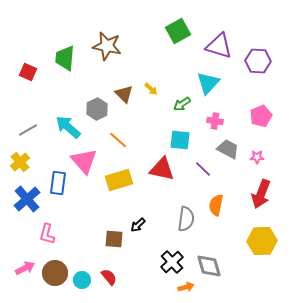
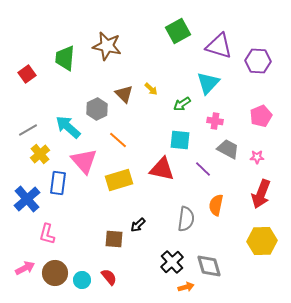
red square: moved 1 px left, 2 px down; rotated 30 degrees clockwise
yellow cross: moved 20 px right, 8 px up
